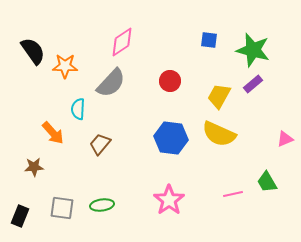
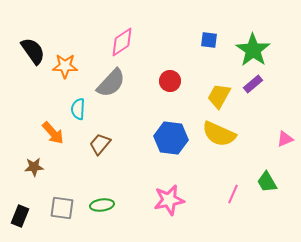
green star: rotated 20 degrees clockwise
pink line: rotated 54 degrees counterclockwise
pink star: rotated 24 degrees clockwise
